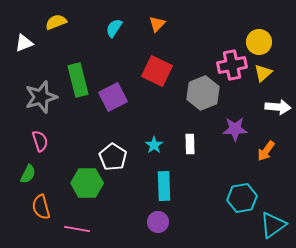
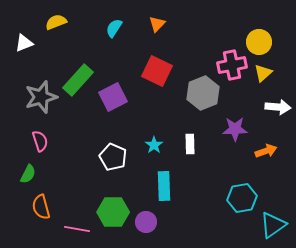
green rectangle: rotated 56 degrees clockwise
orange arrow: rotated 145 degrees counterclockwise
white pentagon: rotated 8 degrees counterclockwise
green hexagon: moved 26 px right, 29 px down
purple circle: moved 12 px left
